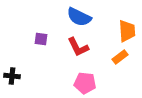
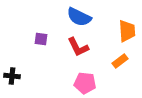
orange rectangle: moved 4 px down
